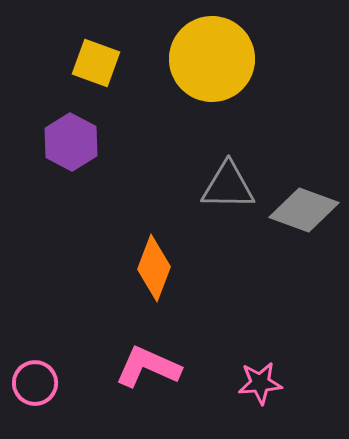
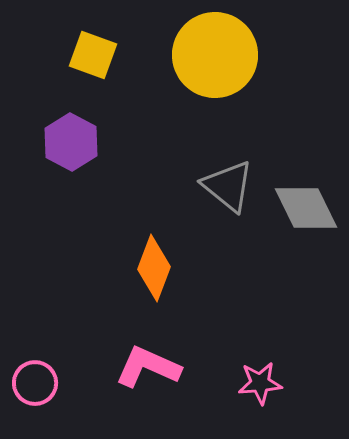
yellow circle: moved 3 px right, 4 px up
yellow square: moved 3 px left, 8 px up
gray triangle: rotated 38 degrees clockwise
gray diamond: moved 2 px right, 2 px up; rotated 44 degrees clockwise
